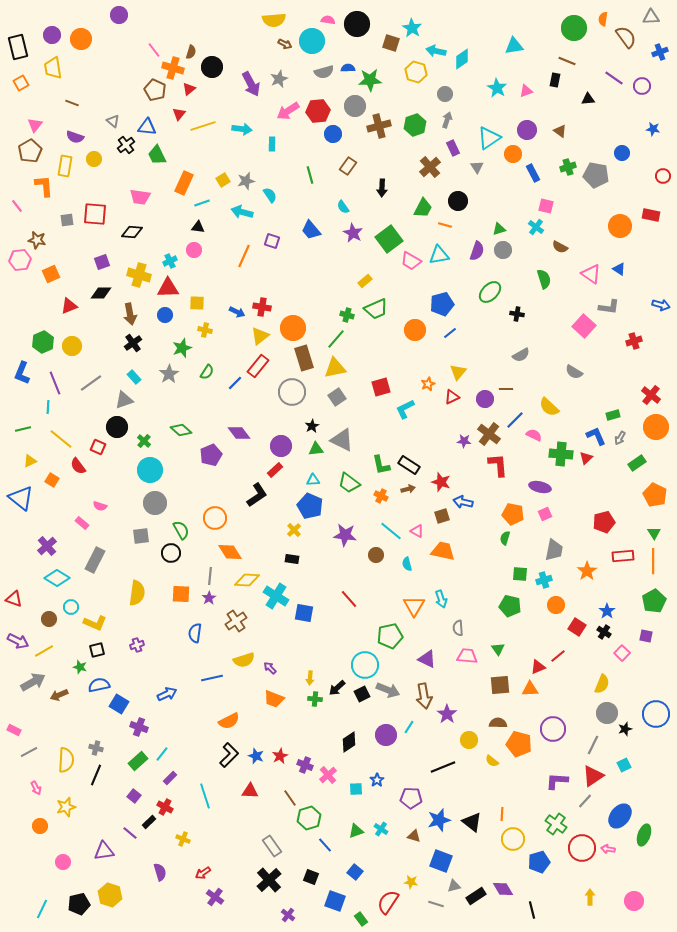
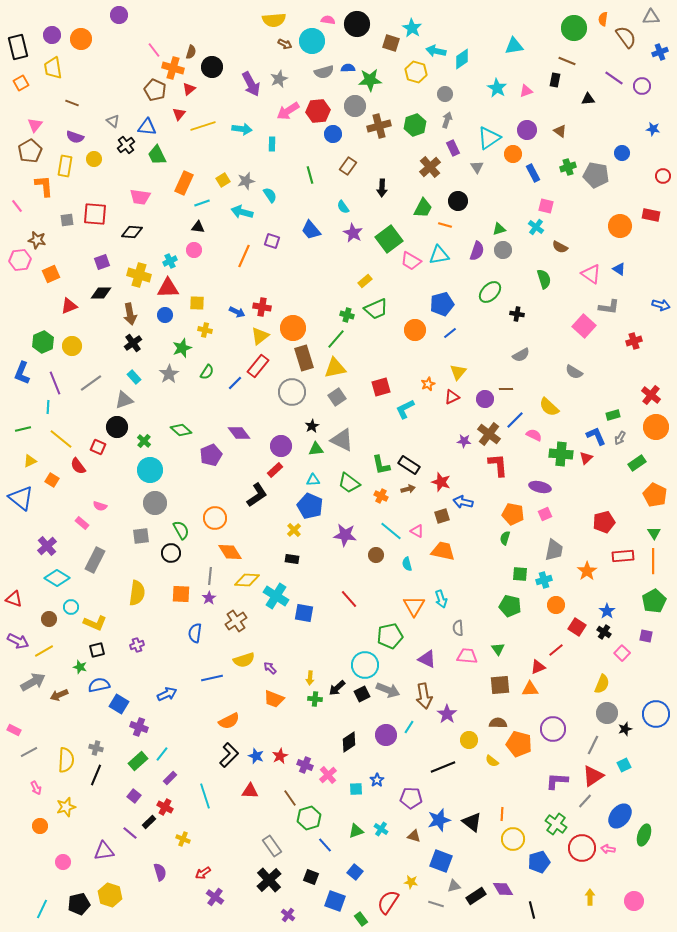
red line at (558, 656): moved 2 px left, 6 px up
